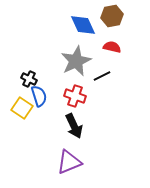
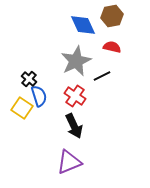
black cross: rotated 14 degrees clockwise
red cross: rotated 15 degrees clockwise
